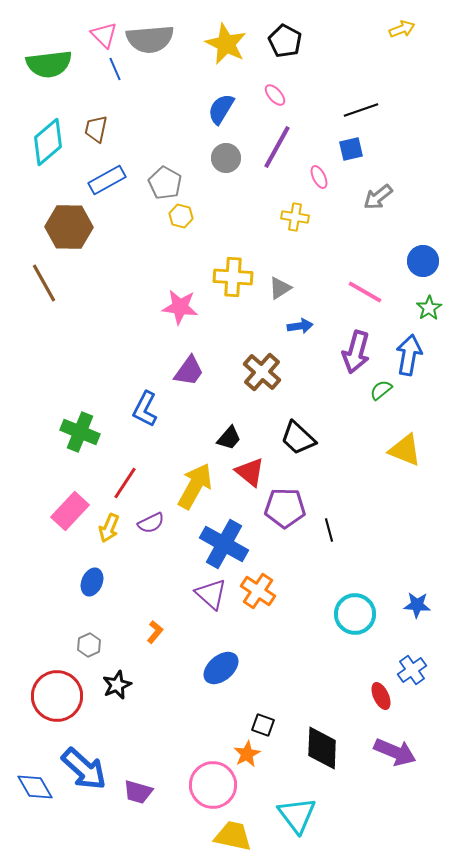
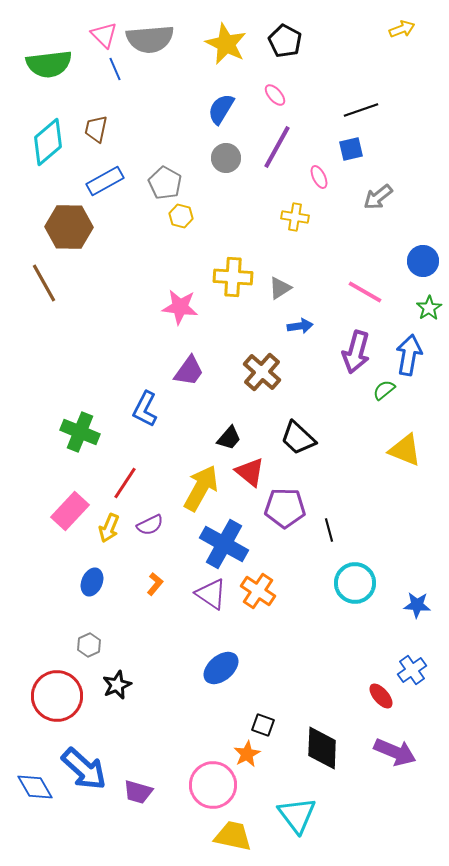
blue rectangle at (107, 180): moved 2 px left, 1 px down
green semicircle at (381, 390): moved 3 px right
yellow arrow at (195, 486): moved 6 px right, 2 px down
purple semicircle at (151, 523): moved 1 px left, 2 px down
purple triangle at (211, 594): rotated 8 degrees counterclockwise
cyan circle at (355, 614): moved 31 px up
orange L-shape at (155, 632): moved 48 px up
red ellipse at (381, 696): rotated 16 degrees counterclockwise
